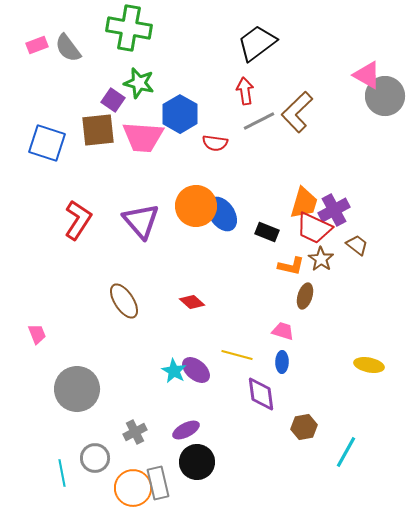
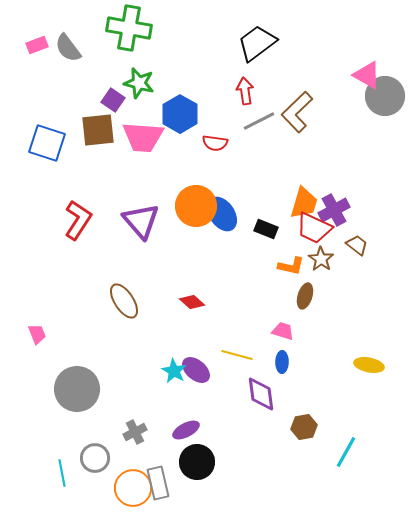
black rectangle at (267, 232): moved 1 px left, 3 px up
